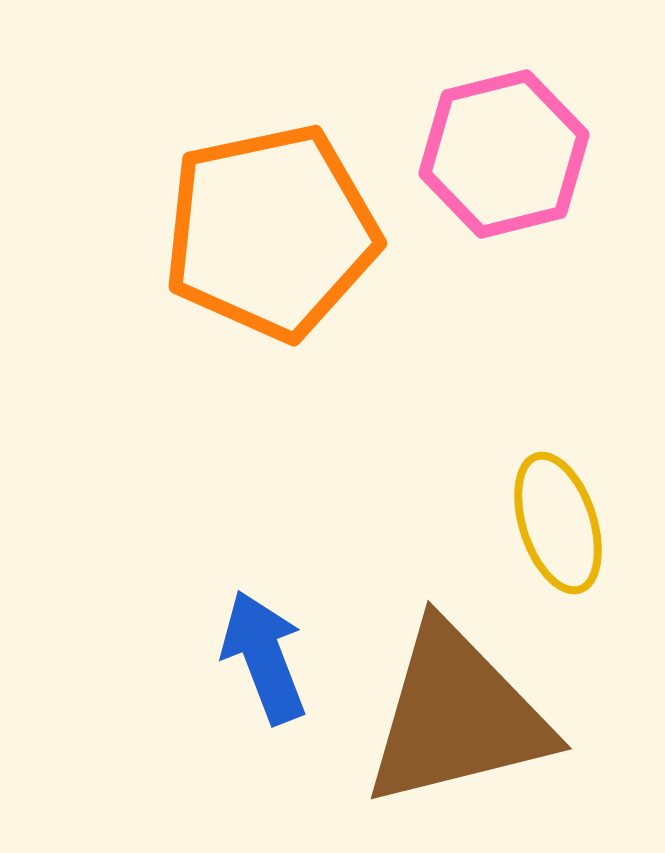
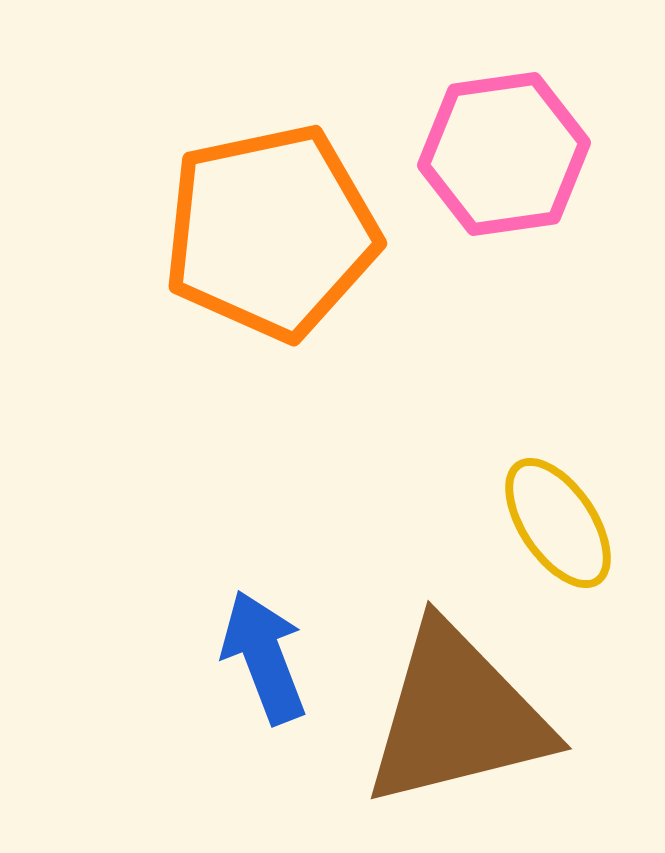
pink hexagon: rotated 6 degrees clockwise
yellow ellipse: rotated 16 degrees counterclockwise
